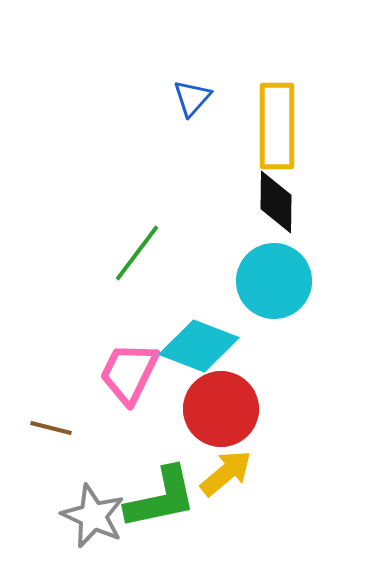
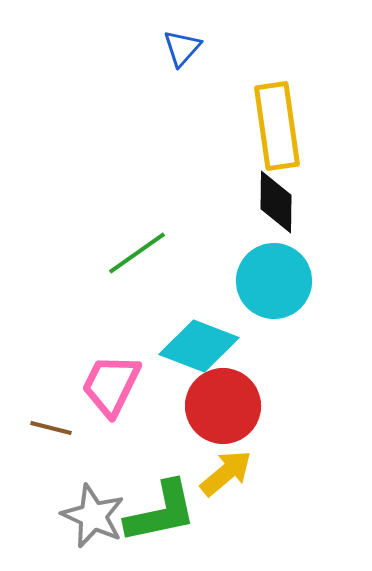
blue triangle: moved 10 px left, 50 px up
yellow rectangle: rotated 8 degrees counterclockwise
green line: rotated 18 degrees clockwise
pink trapezoid: moved 18 px left, 12 px down
red circle: moved 2 px right, 3 px up
green L-shape: moved 14 px down
